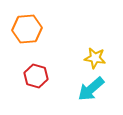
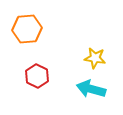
red hexagon: moved 1 px right; rotated 10 degrees clockwise
cyan arrow: rotated 56 degrees clockwise
